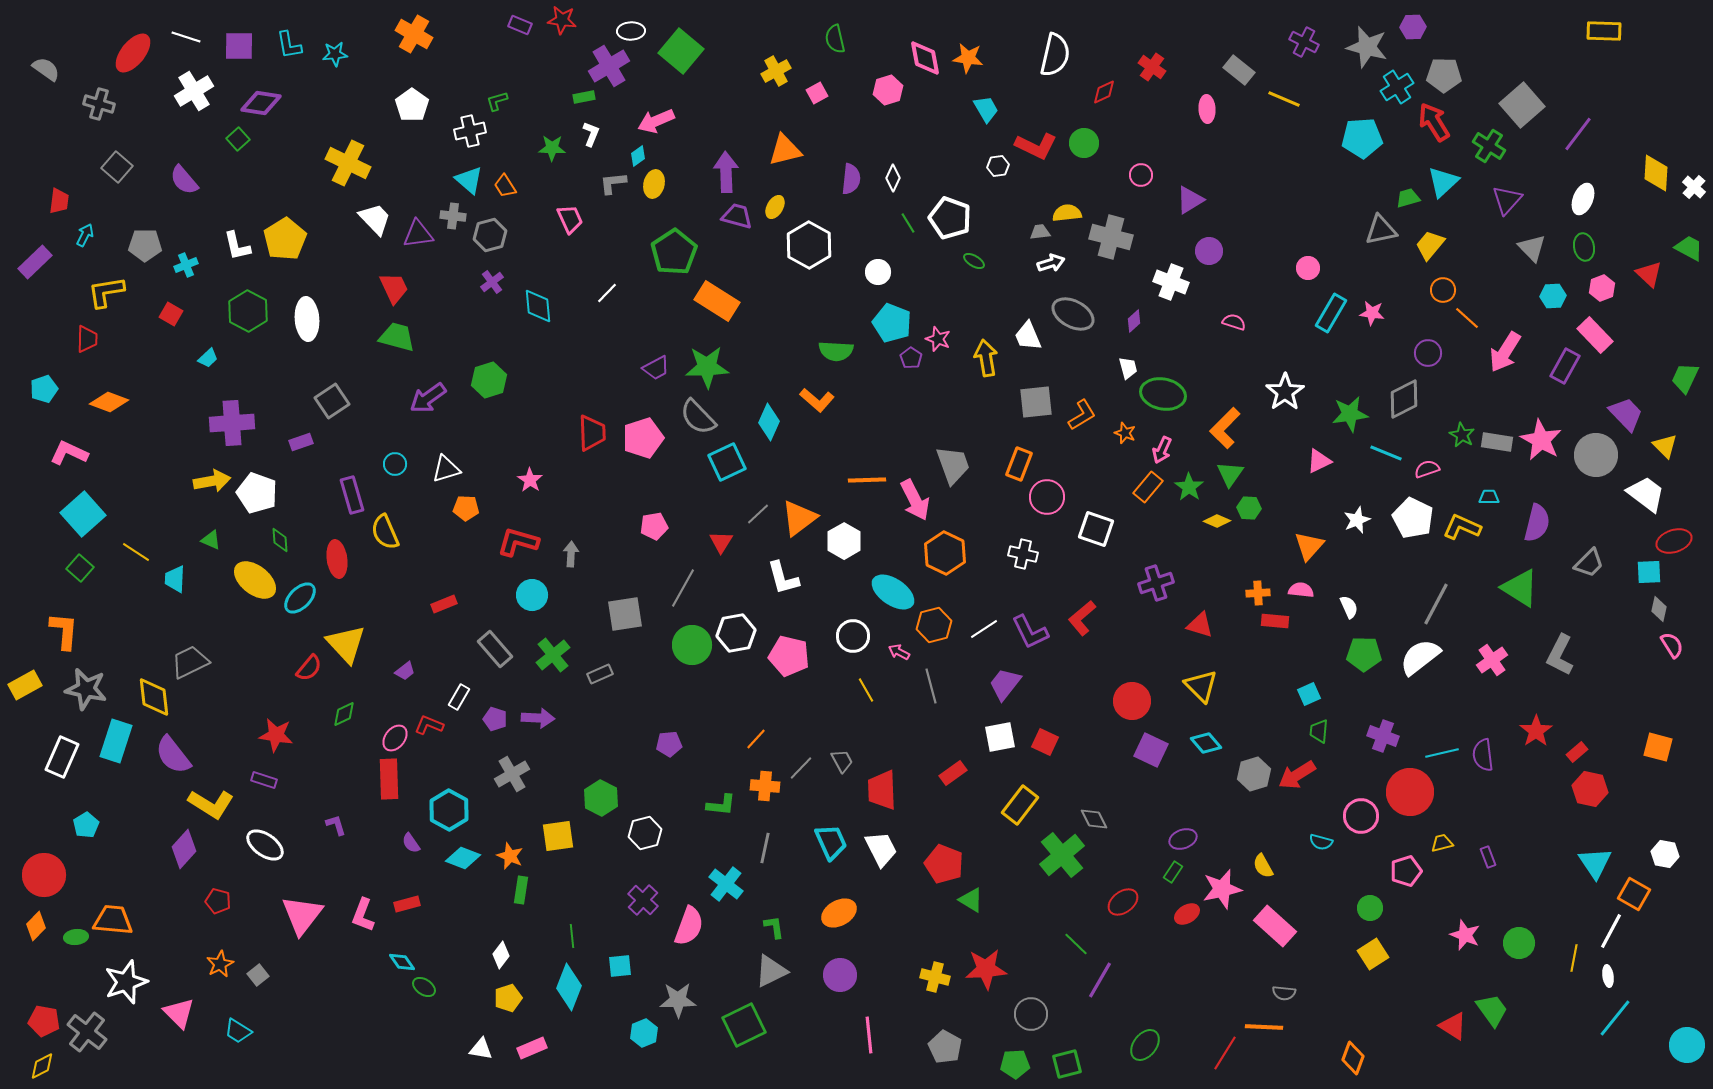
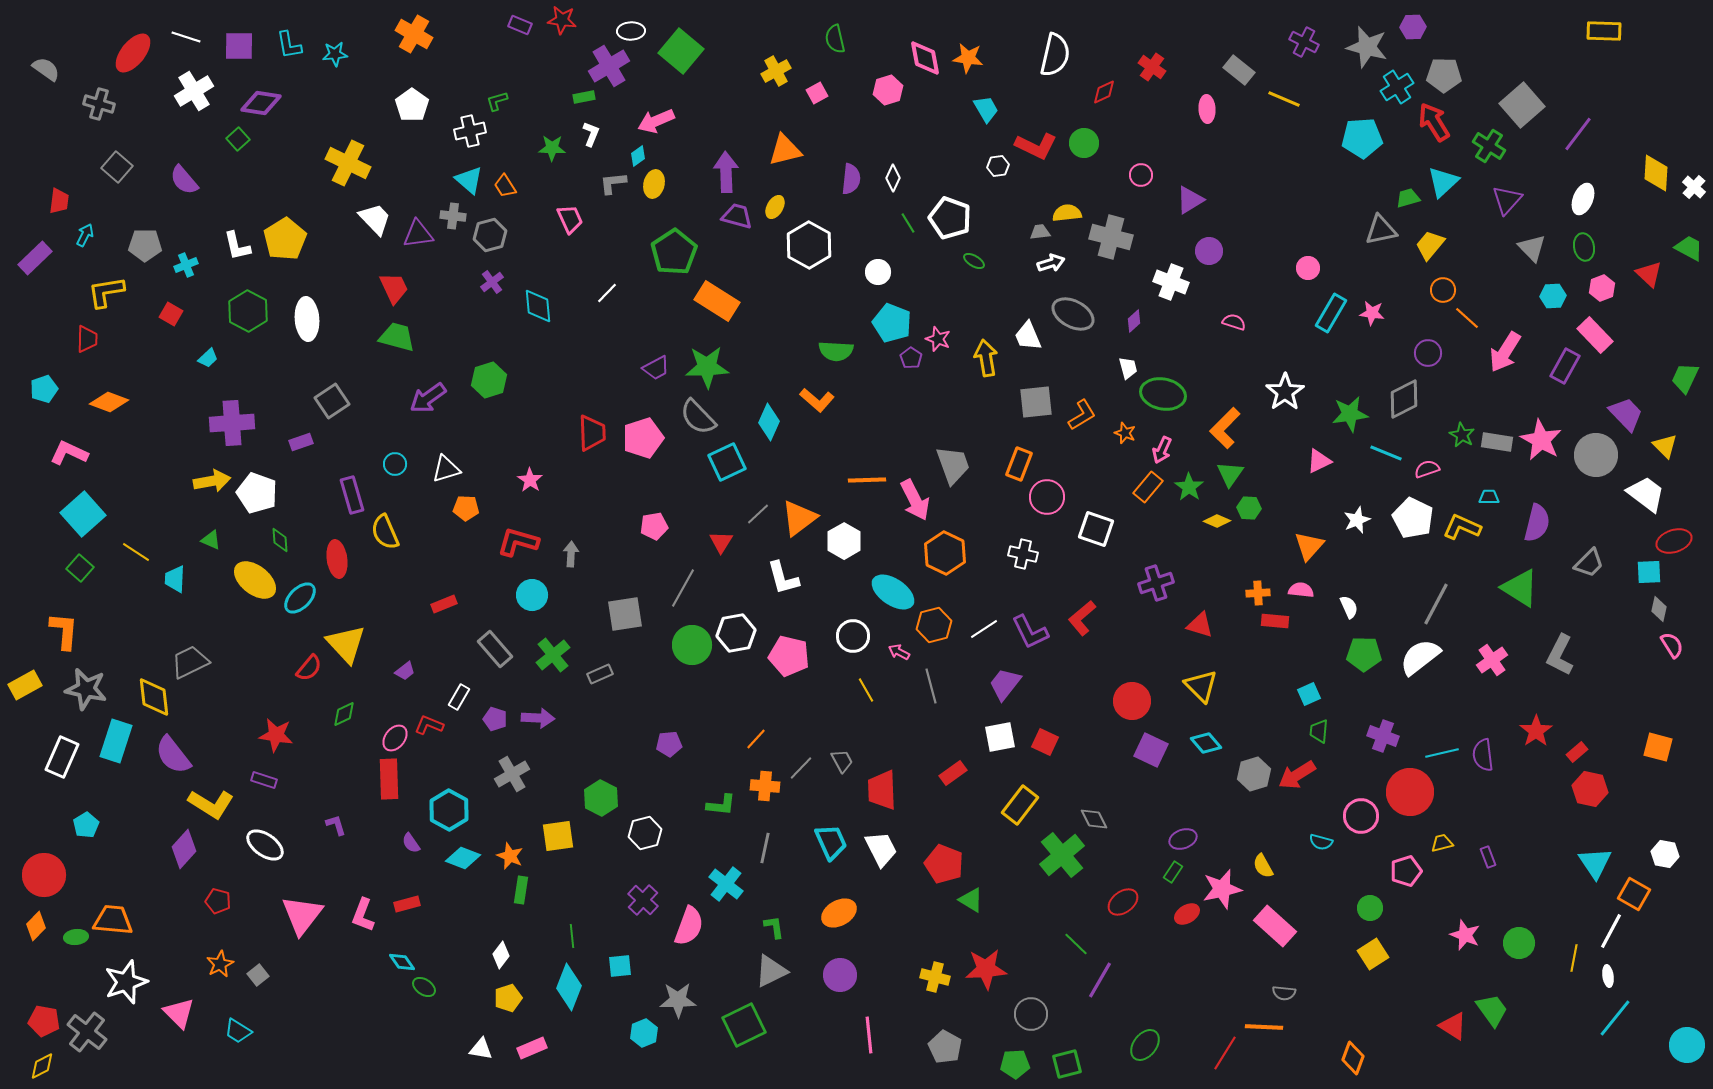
purple rectangle at (35, 262): moved 4 px up
